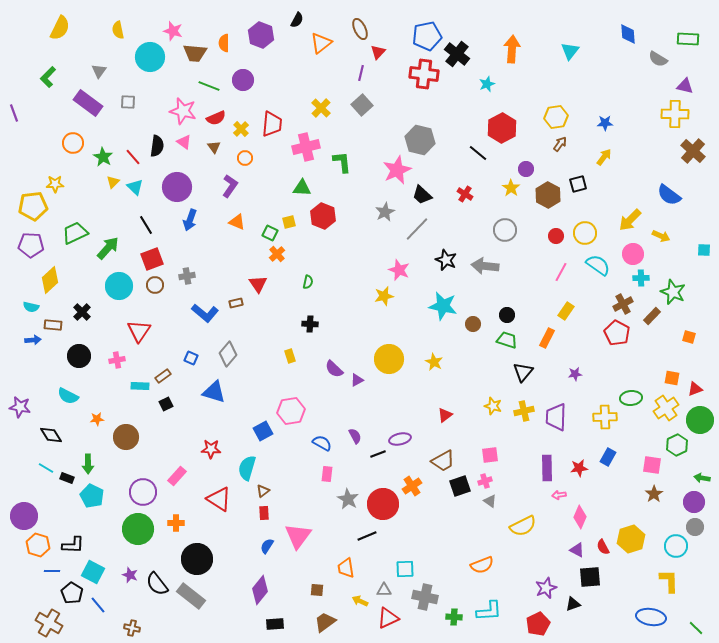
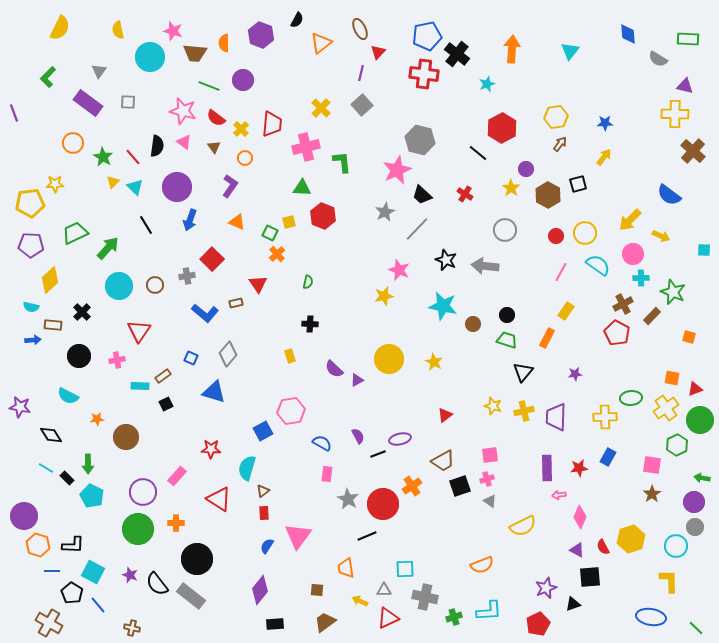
red semicircle at (216, 118): rotated 60 degrees clockwise
yellow pentagon at (33, 206): moved 3 px left, 3 px up
red square at (152, 259): moved 60 px right; rotated 25 degrees counterclockwise
purple semicircle at (355, 436): moved 3 px right
black rectangle at (67, 478): rotated 24 degrees clockwise
pink cross at (485, 481): moved 2 px right, 2 px up
brown star at (654, 494): moved 2 px left
green cross at (454, 617): rotated 21 degrees counterclockwise
